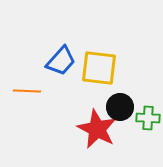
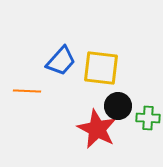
yellow square: moved 2 px right
black circle: moved 2 px left, 1 px up
